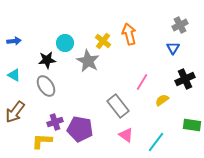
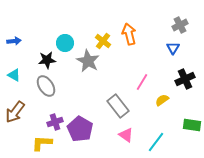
purple pentagon: rotated 20 degrees clockwise
yellow L-shape: moved 2 px down
